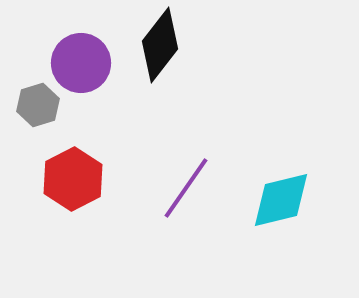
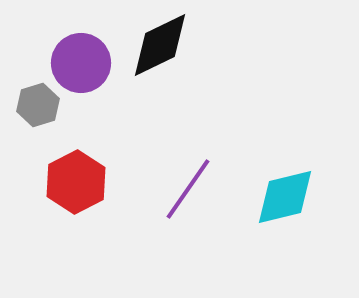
black diamond: rotated 26 degrees clockwise
red hexagon: moved 3 px right, 3 px down
purple line: moved 2 px right, 1 px down
cyan diamond: moved 4 px right, 3 px up
